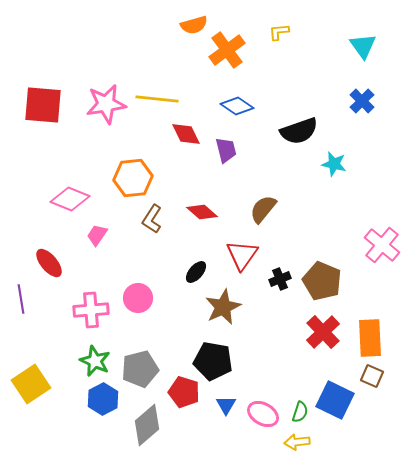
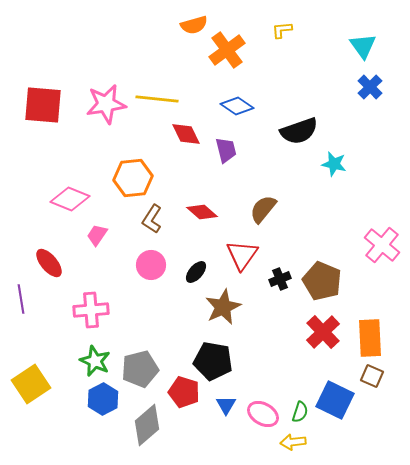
yellow L-shape at (279, 32): moved 3 px right, 2 px up
blue cross at (362, 101): moved 8 px right, 14 px up
pink circle at (138, 298): moved 13 px right, 33 px up
yellow arrow at (297, 442): moved 4 px left
